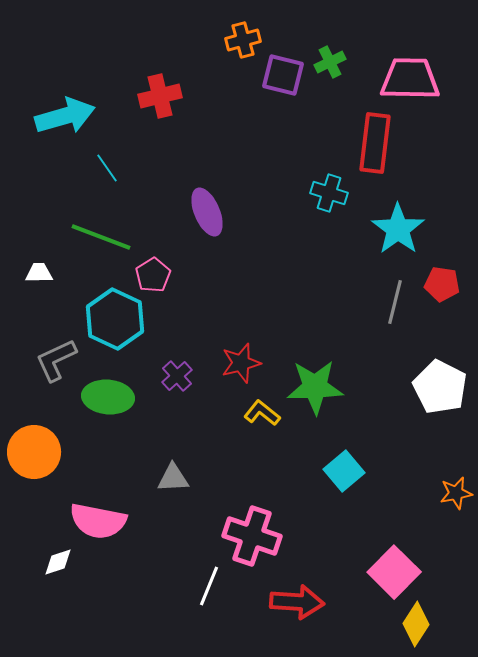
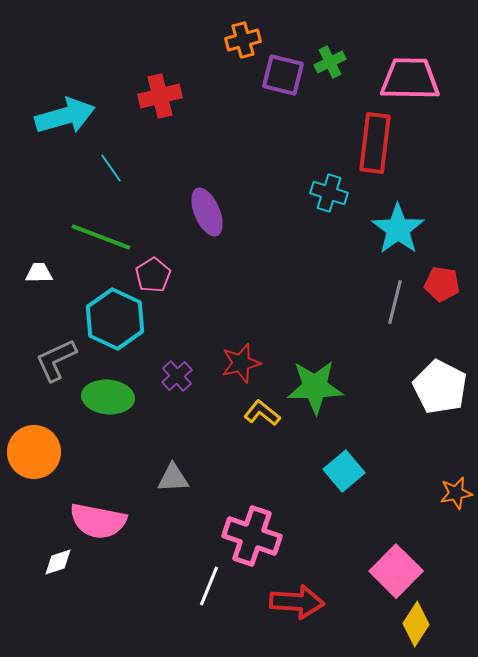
cyan line: moved 4 px right
pink square: moved 2 px right, 1 px up
